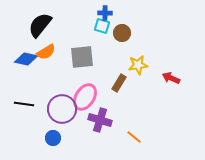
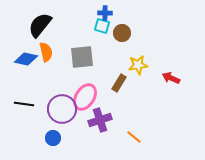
orange semicircle: rotated 72 degrees counterclockwise
purple cross: rotated 35 degrees counterclockwise
